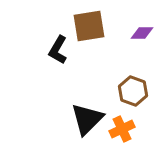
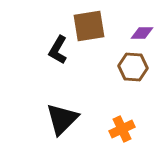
brown hexagon: moved 24 px up; rotated 16 degrees counterclockwise
black triangle: moved 25 px left
